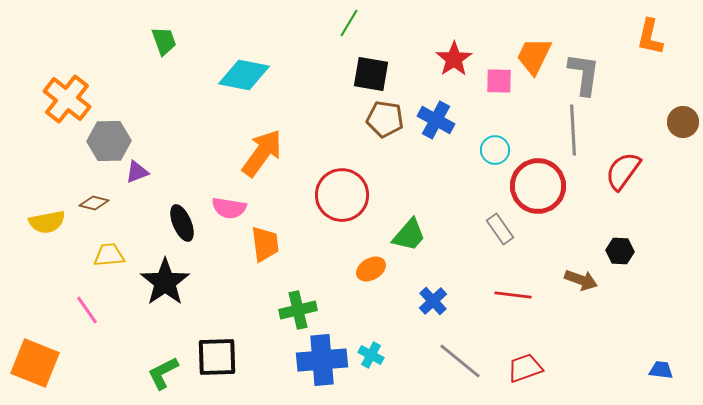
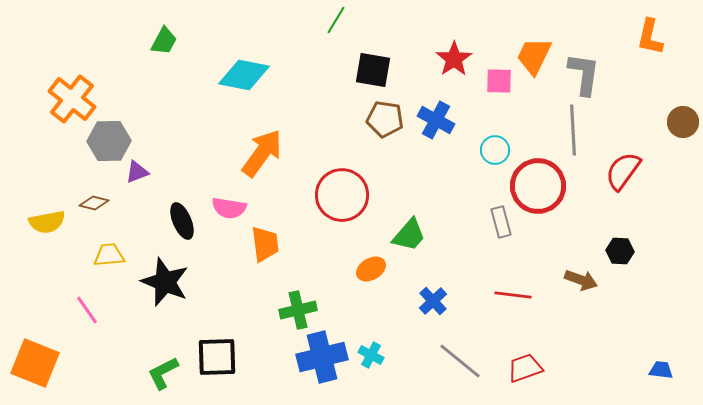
green line at (349, 23): moved 13 px left, 3 px up
green trapezoid at (164, 41): rotated 48 degrees clockwise
black square at (371, 74): moved 2 px right, 4 px up
orange cross at (67, 99): moved 5 px right
black ellipse at (182, 223): moved 2 px up
gray rectangle at (500, 229): moved 1 px right, 7 px up; rotated 20 degrees clockwise
black star at (165, 282): rotated 15 degrees counterclockwise
blue cross at (322, 360): moved 3 px up; rotated 9 degrees counterclockwise
